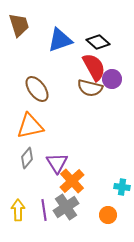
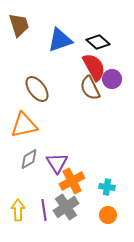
brown semicircle: rotated 50 degrees clockwise
orange triangle: moved 6 px left, 1 px up
gray diamond: moved 2 px right, 1 px down; rotated 20 degrees clockwise
orange cross: rotated 15 degrees clockwise
cyan cross: moved 15 px left
